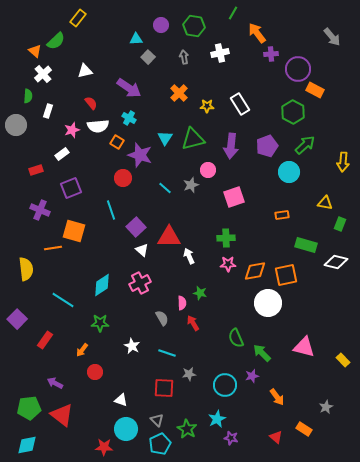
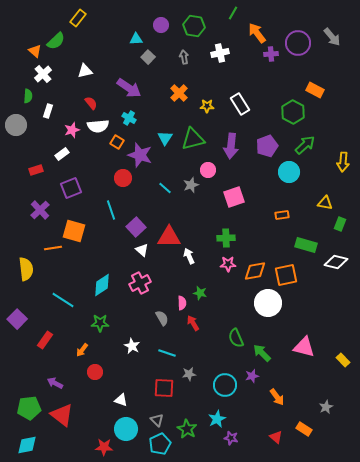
purple circle at (298, 69): moved 26 px up
purple cross at (40, 210): rotated 24 degrees clockwise
